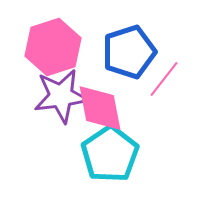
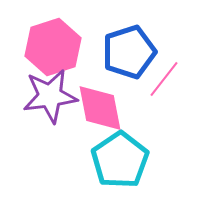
purple star: moved 11 px left
cyan pentagon: moved 10 px right, 6 px down
